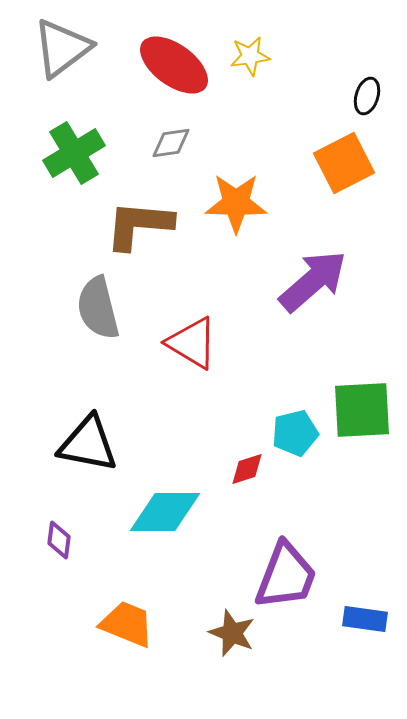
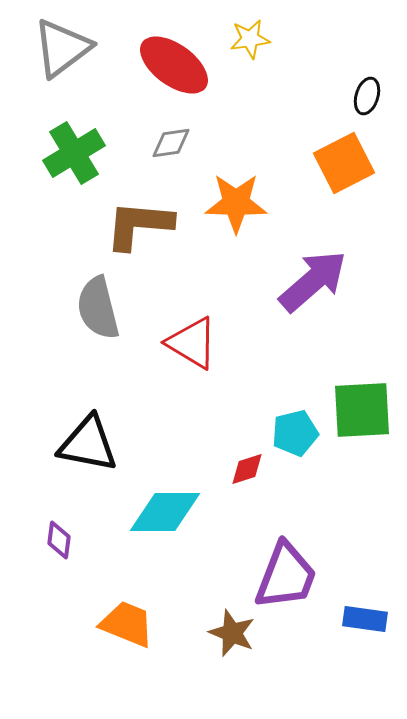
yellow star: moved 17 px up
